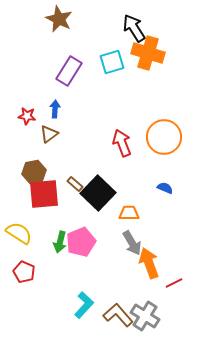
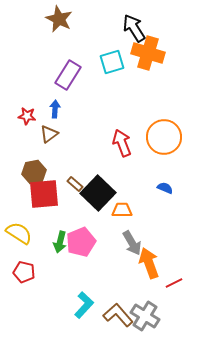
purple rectangle: moved 1 px left, 4 px down
orange trapezoid: moved 7 px left, 3 px up
red pentagon: rotated 10 degrees counterclockwise
